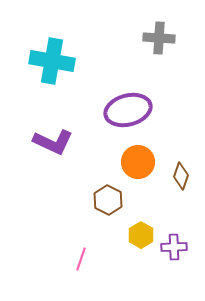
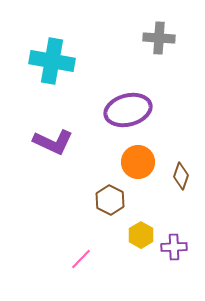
brown hexagon: moved 2 px right
pink line: rotated 25 degrees clockwise
